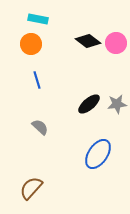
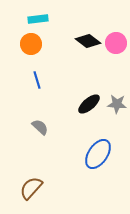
cyan rectangle: rotated 18 degrees counterclockwise
gray star: rotated 12 degrees clockwise
